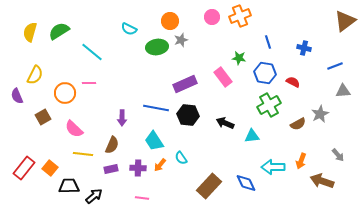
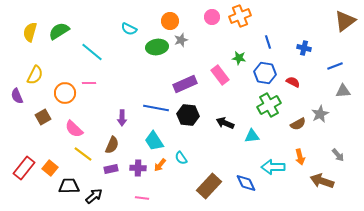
pink rectangle at (223, 77): moved 3 px left, 2 px up
yellow line at (83, 154): rotated 30 degrees clockwise
orange arrow at (301, 161): moved 1 px left, 4 px up; rotated 35 degrees counterclockwise
